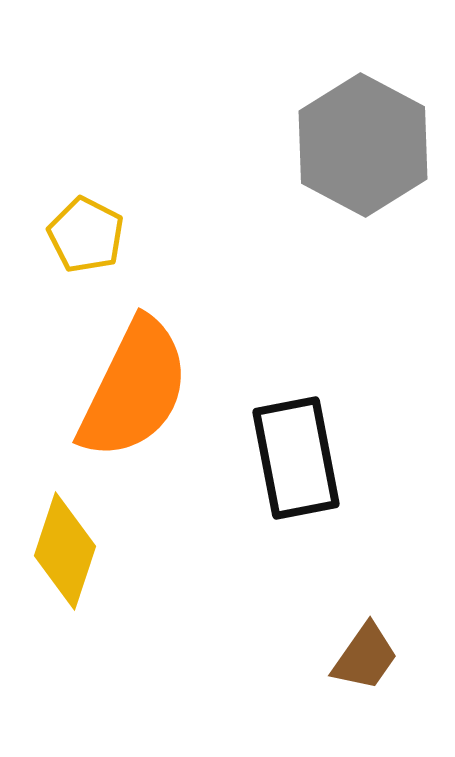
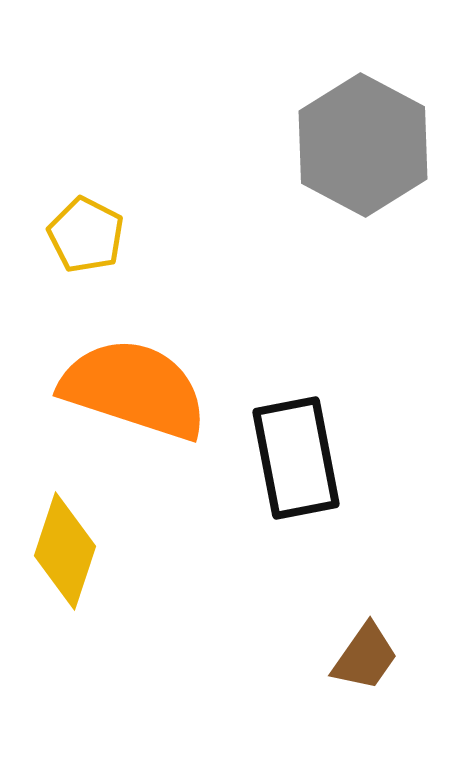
orange semicircle: rotated 98 degrees counterclockwise
